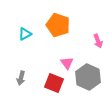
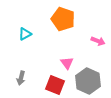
orange pentagon: moved 5 px right, 6 px up
pink arrow: rotated 48 degrees counterclockwise
gray hexagon: moved 4 px down
red square: moved 1 px right, 2 px down
